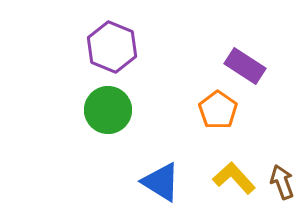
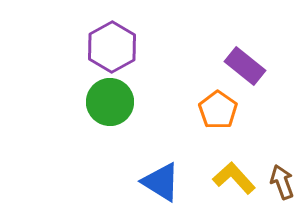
purple hexagon: rotated 9 degrees clockwise
purple rectangle: rotated 6 degrees clockwise
green circle: moved 2 px right, 8 px up
